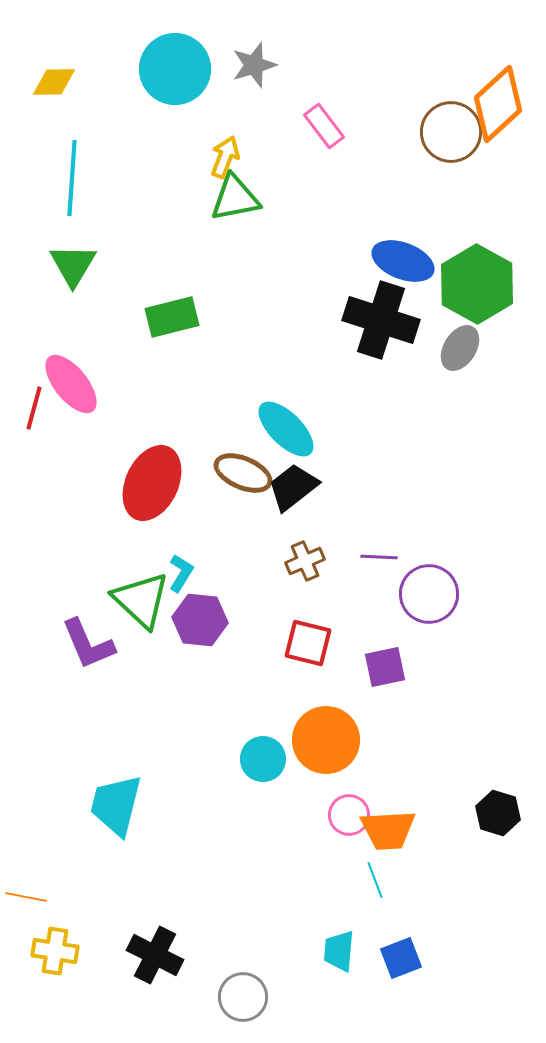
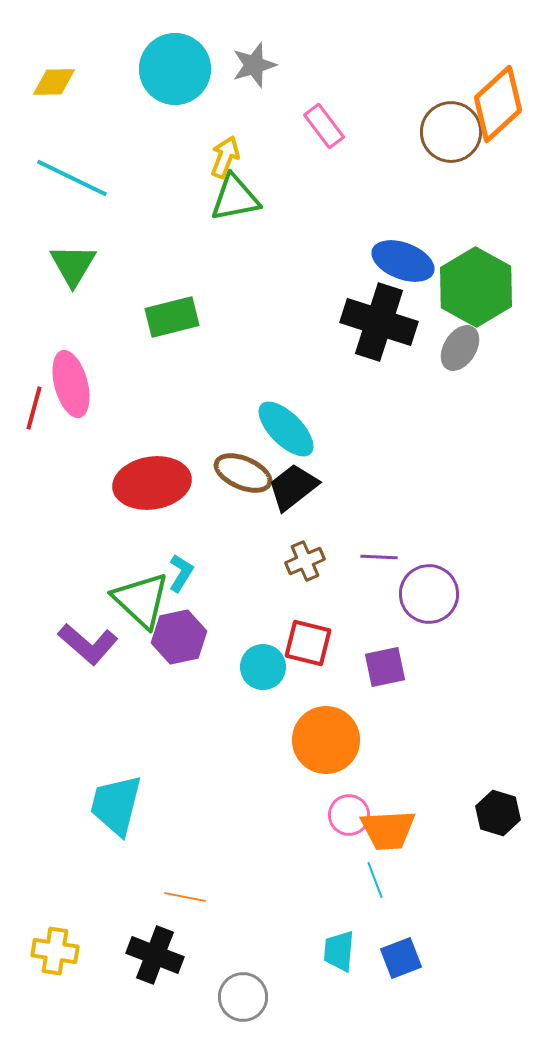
cyan line at (72, 178): rotated 68 degrees counterclockwise
green hexagon at (477, 284): moved 1 px left, 3 px down
black cross at (381, 320): moved 2 px left, 2 px down
pink ellipse at (71, 384): rotated 24 degrees clockwise
red ellipse at (152, 483): rotated 56 degrees clockwise
purple hexagon at (200, 620): moved 21 px left, 17 px down; rotated 18 degrees counterclockwise
purple L-shape at (88, 644): rotated 26 degrees counterclockwise
cyan circle at (263, 759): moved 92 px up
orange line at (26, 897): moved 159 px right
black cross at (155, 955): rotated 6 degrees counterclockwise
